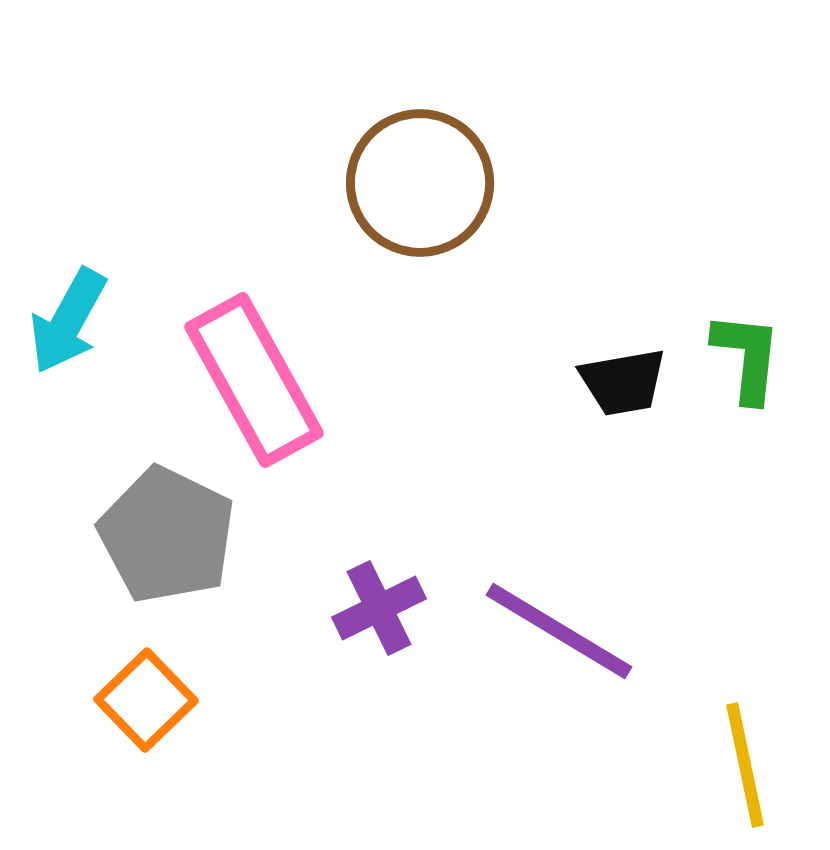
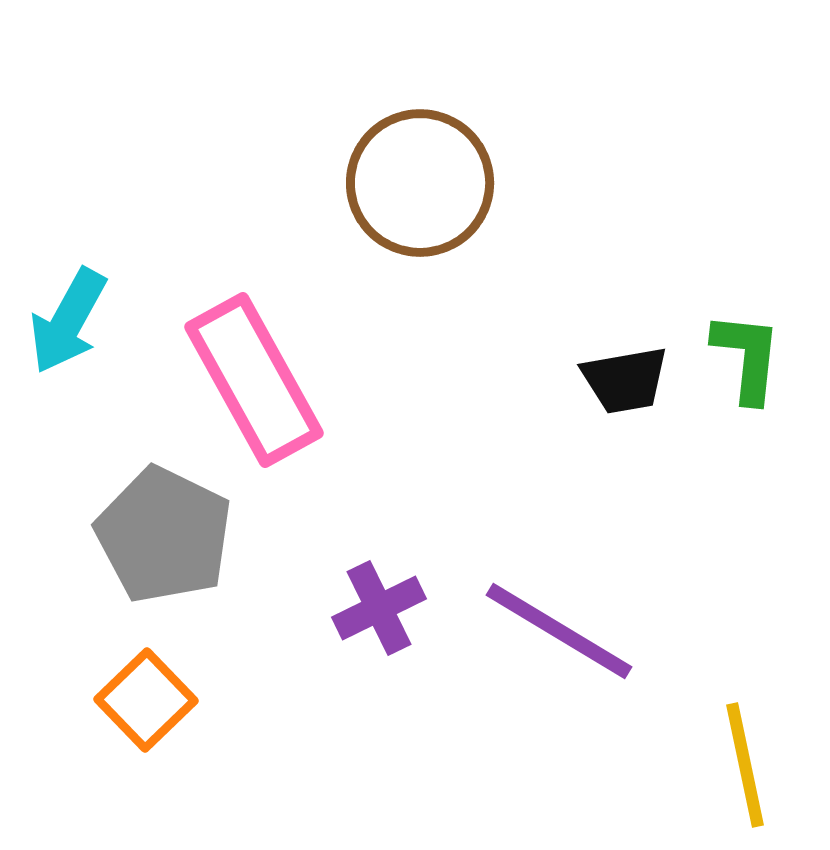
black trapezoid: moved 2 px right, 2 px up
gray pentagon: moved 3 px left
